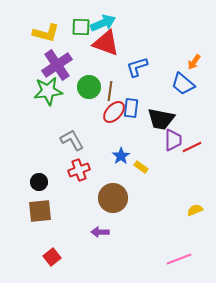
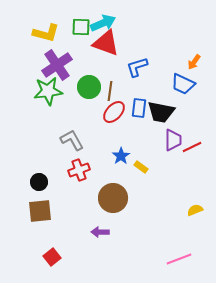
blue trapezoid: rotated 15 degrees counterclockwise
blue rectangle: moved 8 px right
black trapezoid: moved 7 px up
